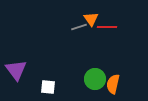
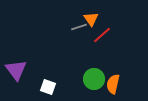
red line: moved 5 px left, 8 px down; rotated 42 degrees counterclockwise
green circle: moved 1 px left
white square: rotated 14 degrees clockwise
